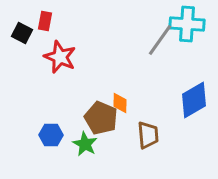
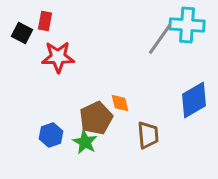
cyan cross: moved 1 px down
gray line: moved 1 px up
red star: moved 2 px left; rotated 24 degrees counterclockwise
orange diamond: rotated 15 degrees counterclockwise
brown pentagon: moved 5 px left; rotated 24 degrees clockwise
blue hexagon: rotated 20 degrees counterclockwise
green star: moved 2 px up
